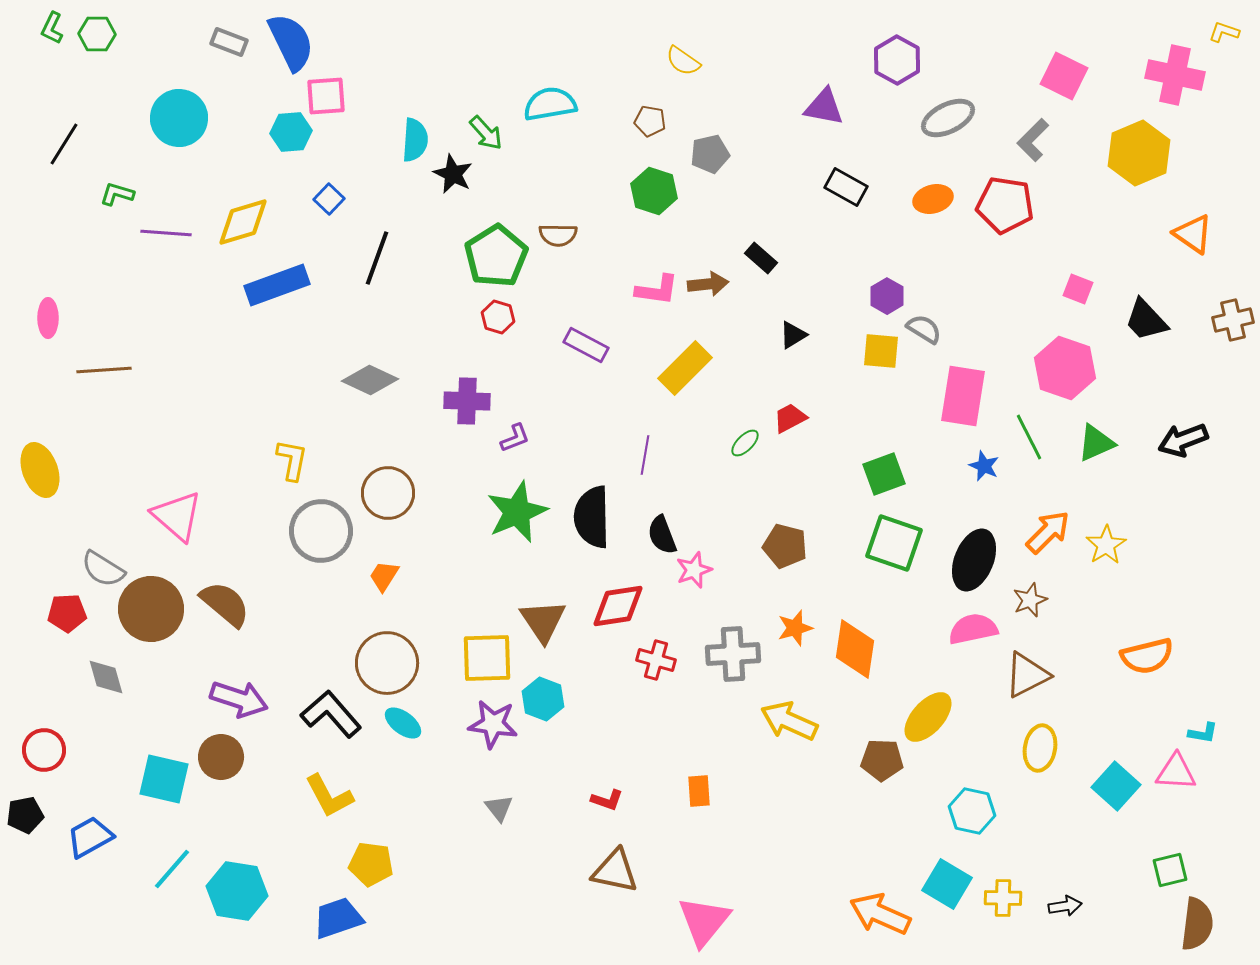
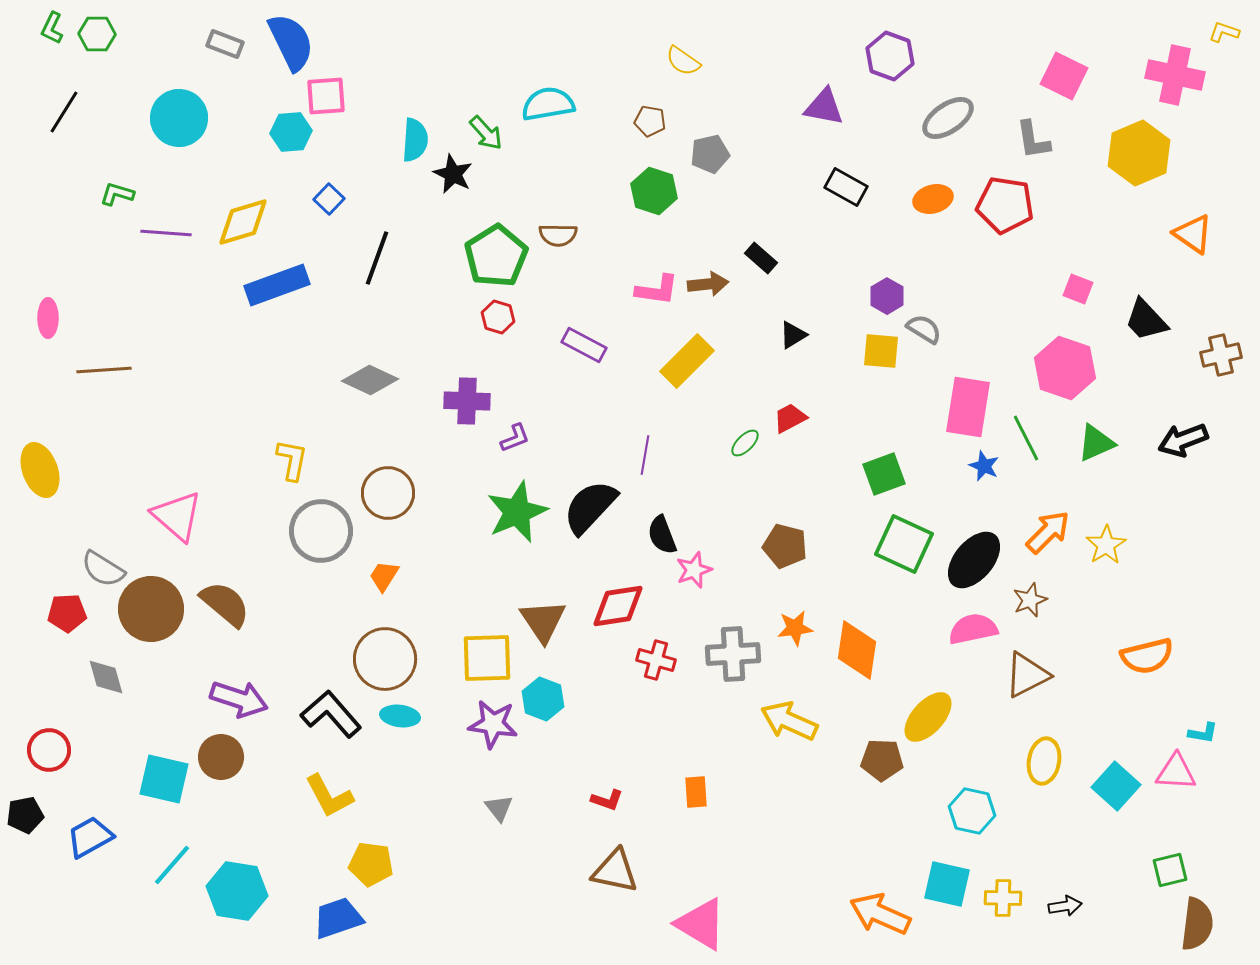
gray rectangle at (229, 42): moved 4 px left, 2 px down
purple hexagon at (897, 60): moved 7 px left, 4 px up; rotated 9 degrees counterclockwise
cyan semicircle at (550, 104): moved 2 px left
gray ellipse at (948, 118): rotated 8 degrees counterclockwise
gray L-shape at (1033, 140): rotated 54 degrees counterclockwise
black line at (64, 144): moved 32 px up
brown cross at (1233, 320): moved 12 px left, 35 px down
purple rectangle at (586, 345): moved 2 px left
yellow rectangle at (685, 368): moved 2 px right, 7 px up
pink rectangle at (963, 396): moved 5 px right, 11 px down
green line at (1029, 437): moved 3 px left, 1 px down
black semicircle at (592, 517): moved 2 px left, 10 px up; rotated 44 degrees clockwise
green square at (894, 543): moved 10 px right, 1 px down; rotated 6 degrees clockwise
black ellipse at (974, 560): rotated 18 degrees clockwise
orange star at (795, 628): rotated 9 degrees clockwise
orange diamond at (855, 649): moved 2 px right, 1 px down
brown circle at (387, 663): moved 2 px left, 4 px up
cyan ellipse at (403, 723): moved 3 px left, 7 px up; rotated 30 degrees counterclockwise
yellow ellipse at (1040, 748): moved 4 px right, 13 px down
red circle at (44, 750): moved 5 px right
orange rectangle at (699, 791): moved 3 px left, 1 px down
cyan line at (172, 869): moved 4 px up
cyan square at (947, 884): rotated 18 degrees counterclockwise
pink triangle at (704, 921): moved 3 px left, 3 px down; rotated 38 degrees counterclockwise
